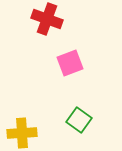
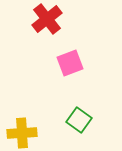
red cross: rotated 32 degrees clockwise
